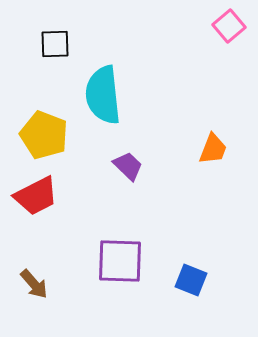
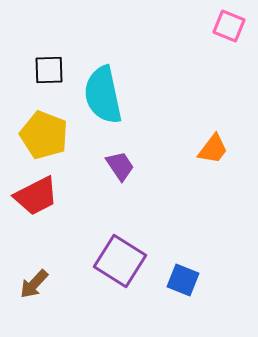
pink square: rotated 28 degrees counterclockwise
black square: moved 6 px left, 26 px down
cyan semicircle: rotated 6 degrees counterclockwise
orange trapezoid: rotated 16 degrees clockwise
purple trapezoid: moved 8 px left; rotated 12 degrees clockwise
purple square: rotated 30 degrees clockwise
blue square: moved 8 px left
brown arrow: rotated 84 degrees clockwise
